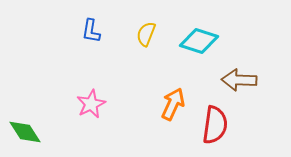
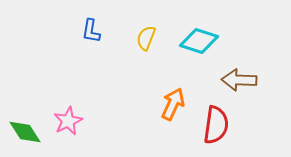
yellow semicircle: moved 4 px down
pink star: moved 23 px left, 17 px down
red semicircle: moved 1 px right
